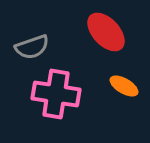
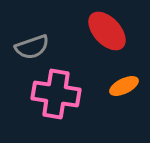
red ellipse: moved 1 px right, 1 px up
orange ellipse: rotated 56 degrees counterclockwise
